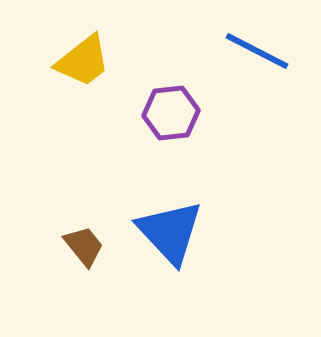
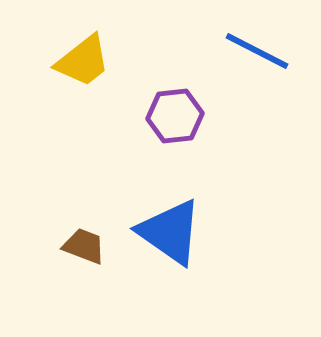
purple hexagon: moved 4 px right, 3 px down
blue triangle: rotated 12 degrees counterclockwise
brown trapezoid: rotated 30 degrees counterclockwise
